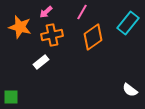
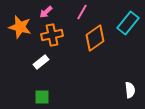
orange diamond: moved 2 px right, 1 px down
white semicircle: rotated 133 degrees counterclockwise
green square: moved 31 px right
